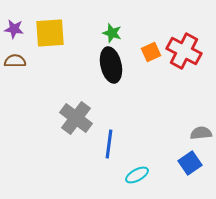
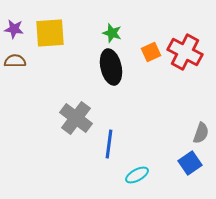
red cross: moved 1 px right, 1 px down
black ellipse: moved 2 px down
gray semicircle: rotated 115 degrees clockwise
